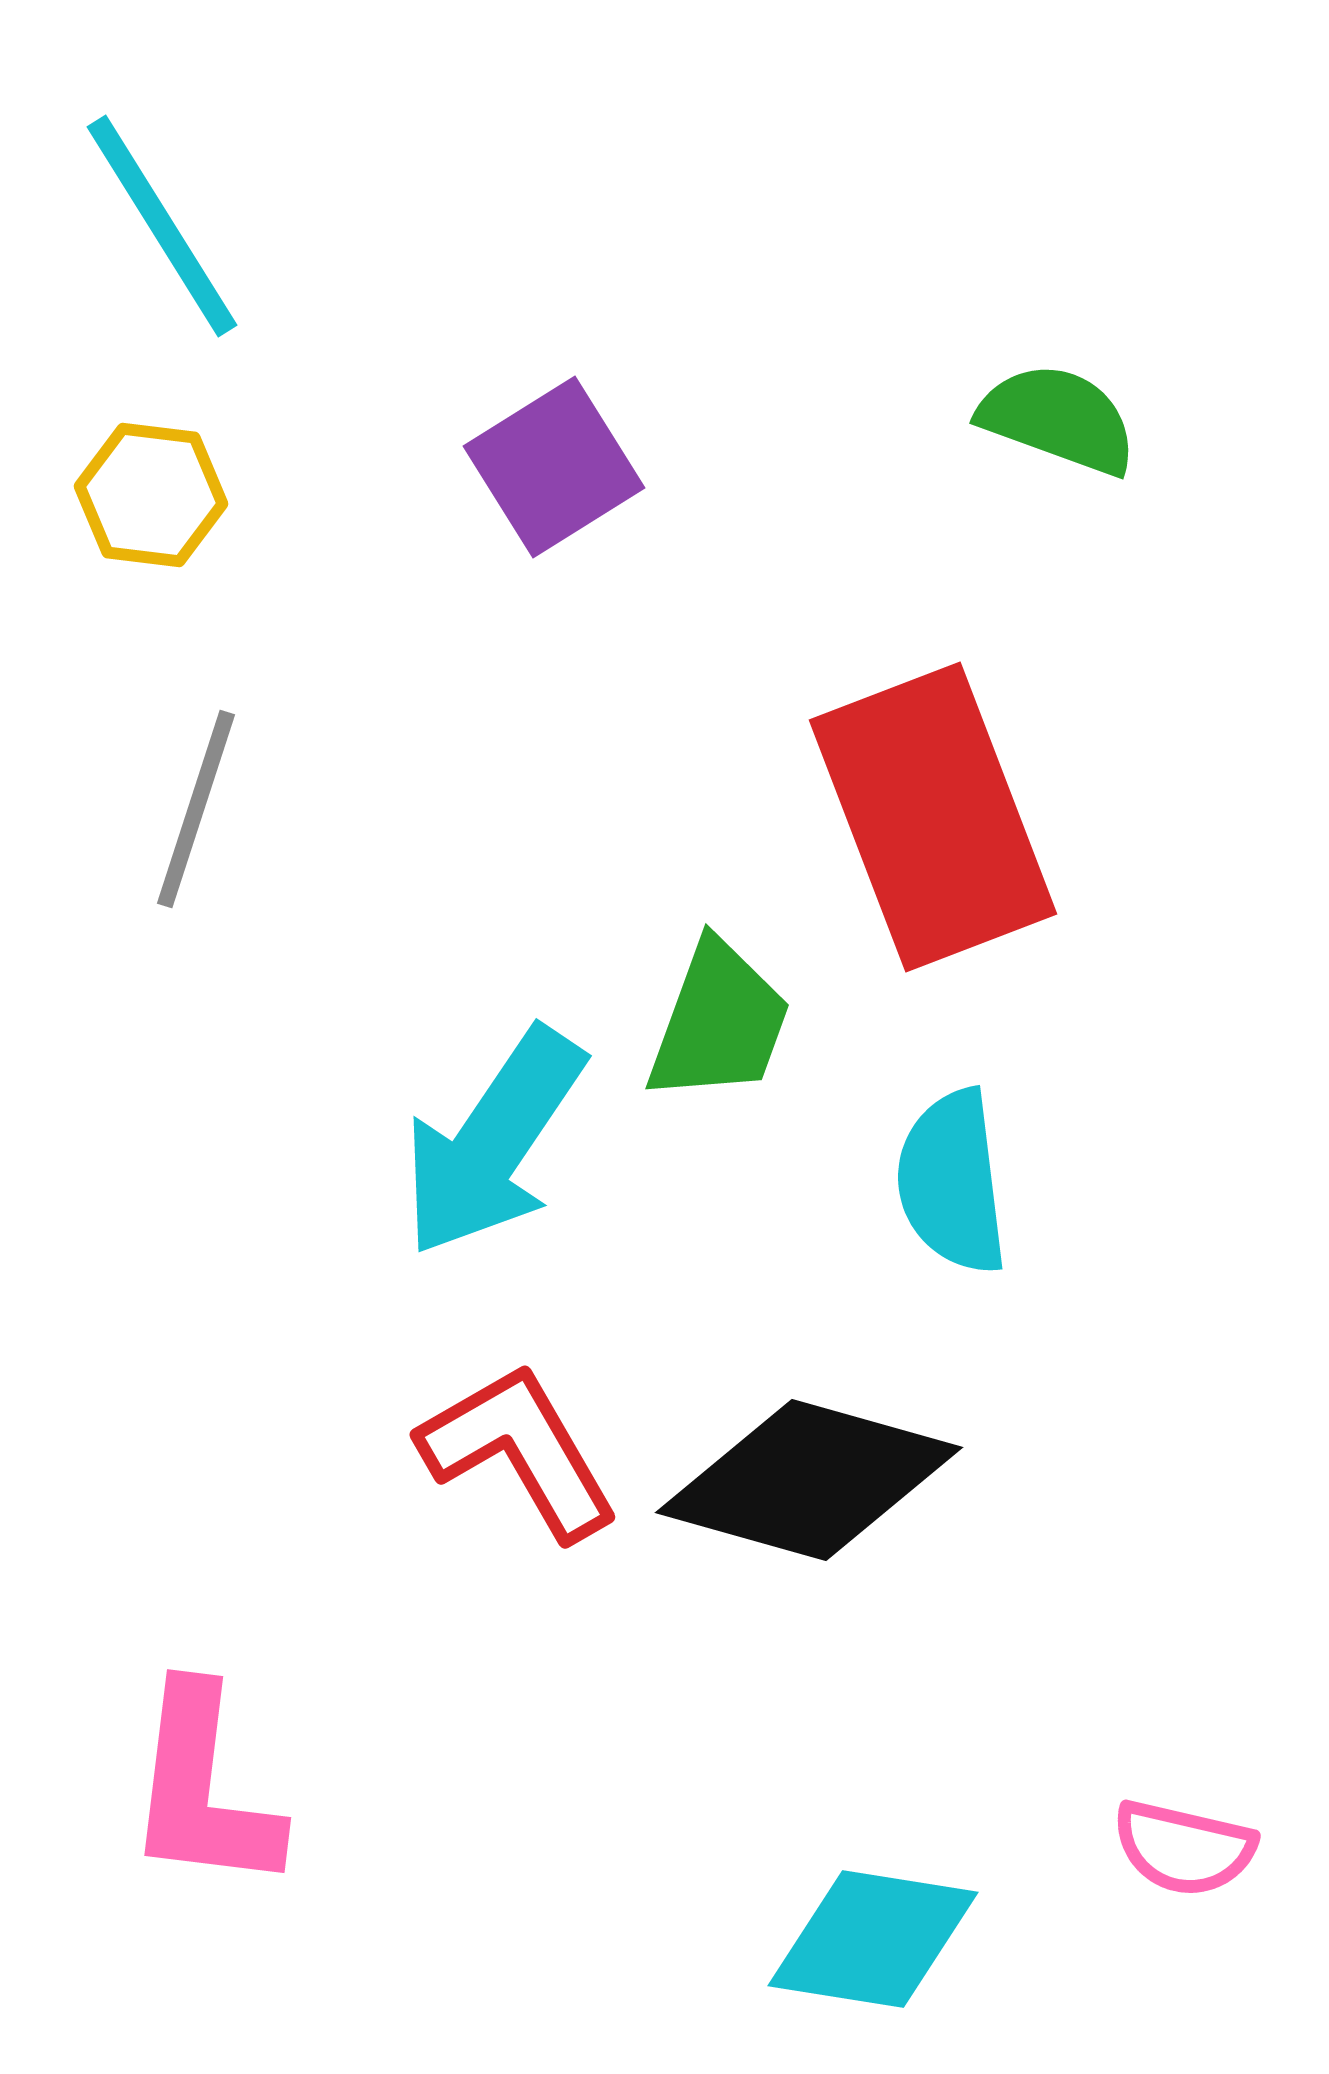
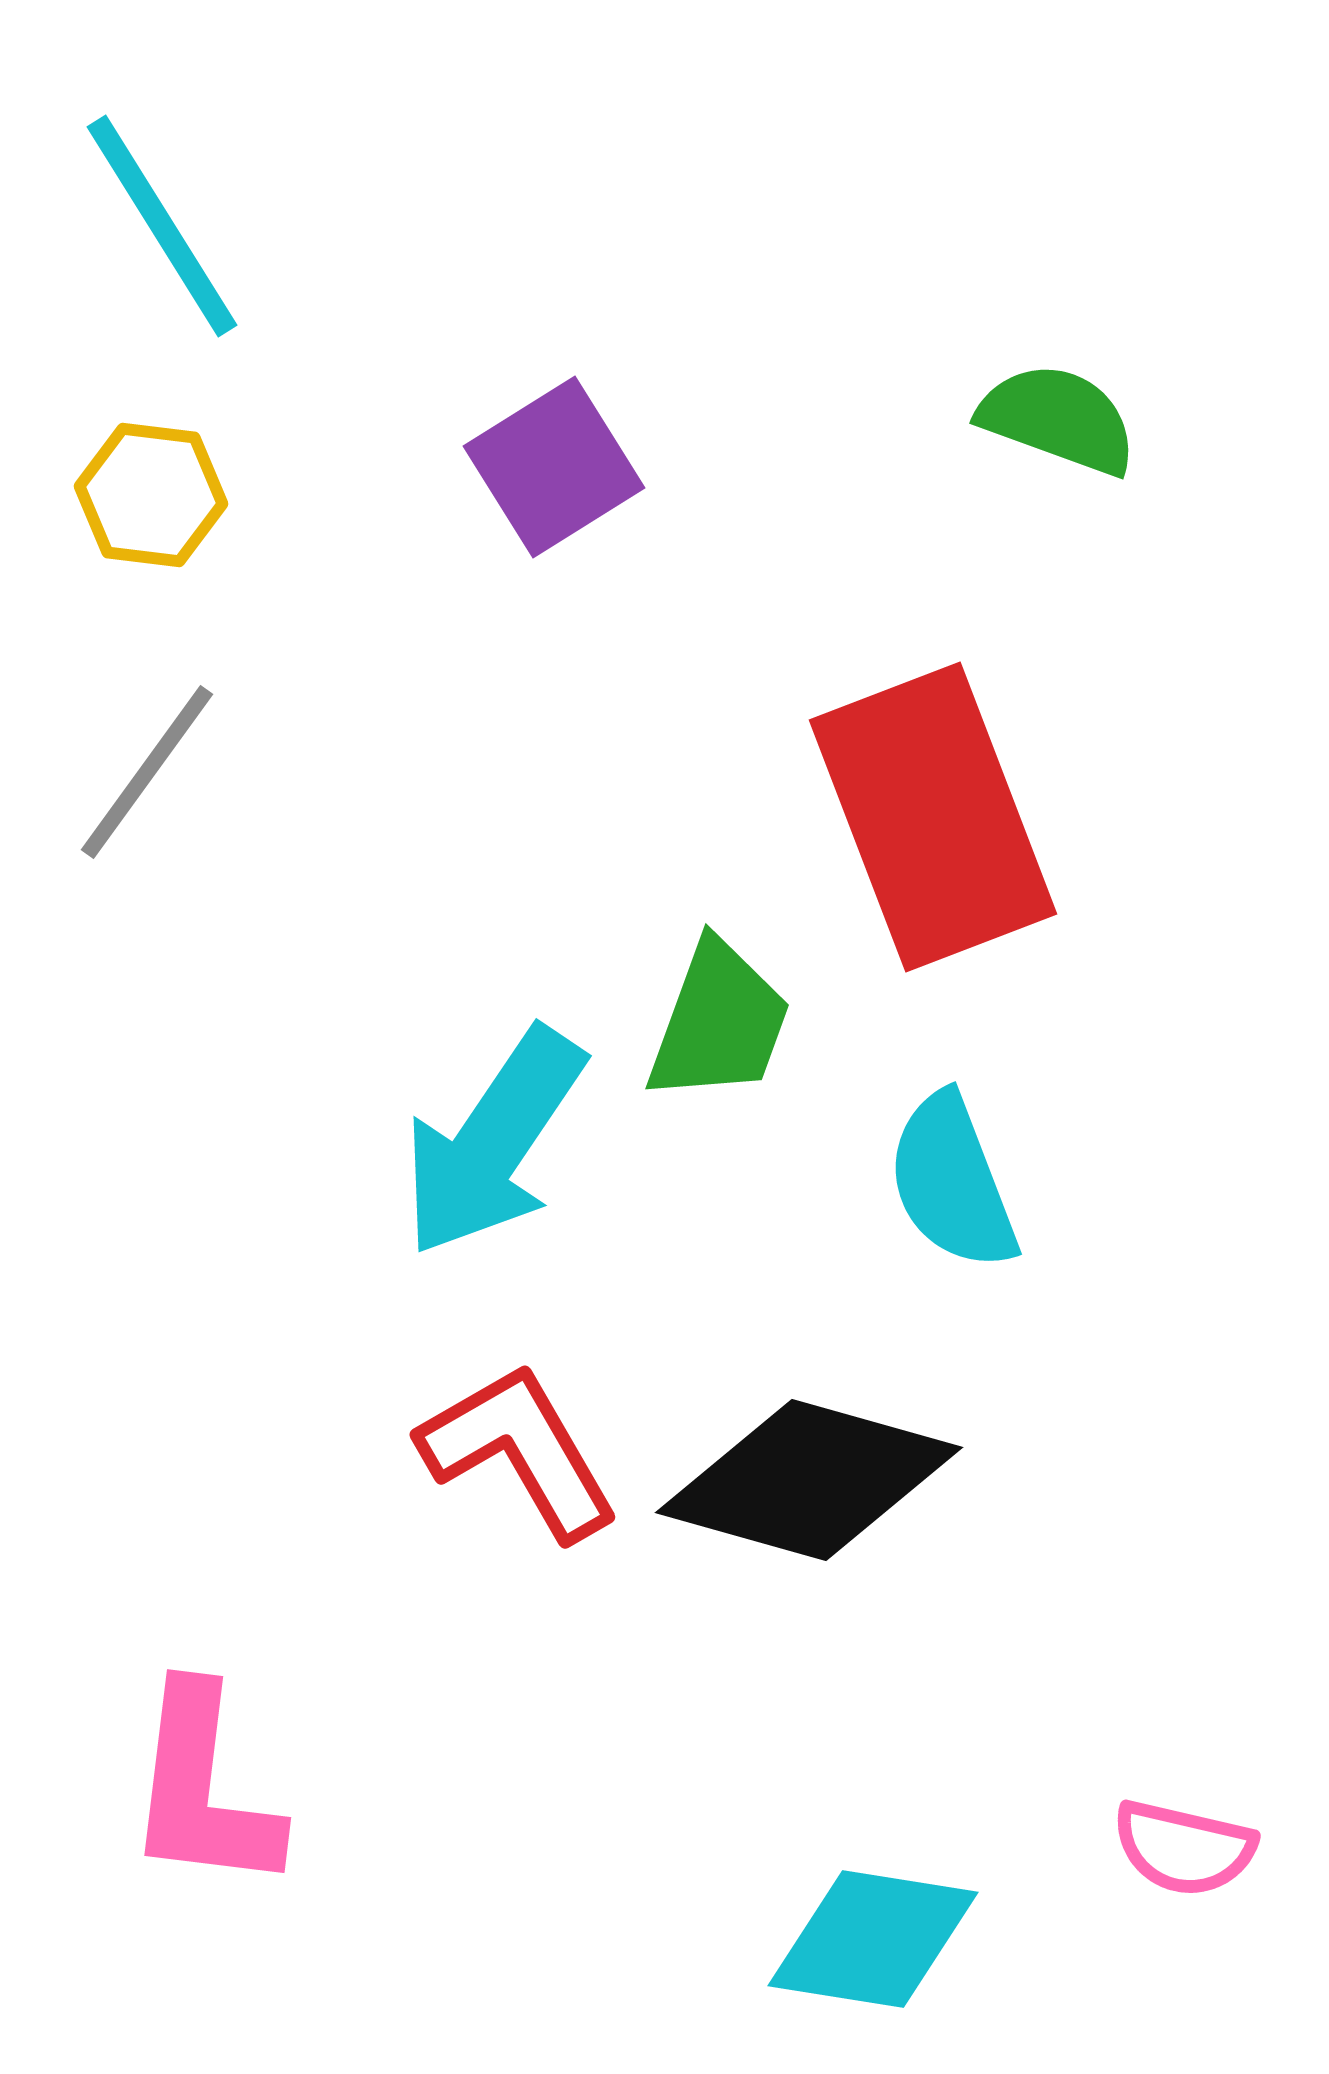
gray line: moved 49 px left, 37 px up; rotated 18 degrees clockwise
cyan semicircle: rotated 14 degrees counterclockwise
